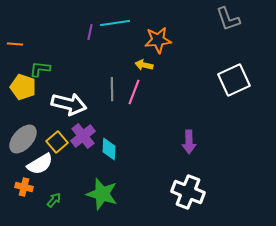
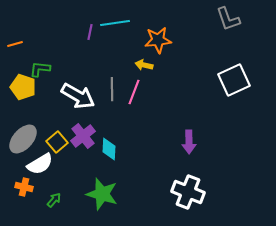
orange line: rotated 21 degrees counterclockwise
white arrow: moved 9 px right, 8 px up; rotated 16 degrees clockwise
